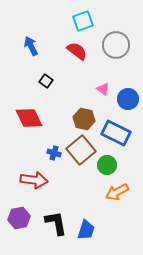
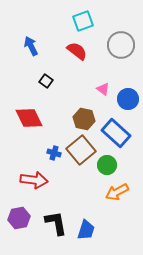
gray circle: moved 5 px right
blue rectangle: rotated 16 degrees clockwise
